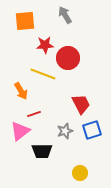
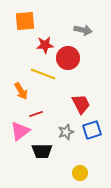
gray arrow: moved 18 px right, 15 px down; rotated 132 degrees clockwise
red line: moved 2 px right
gray star: moved 1 px right, 1 px down
